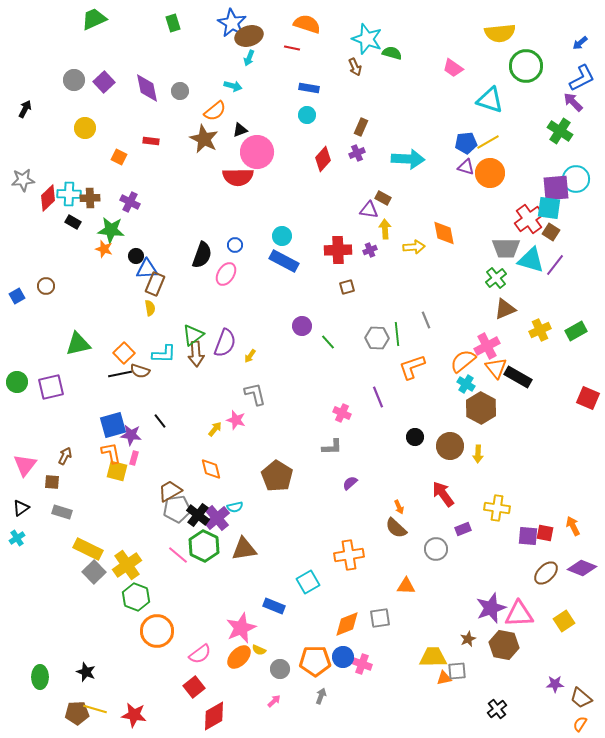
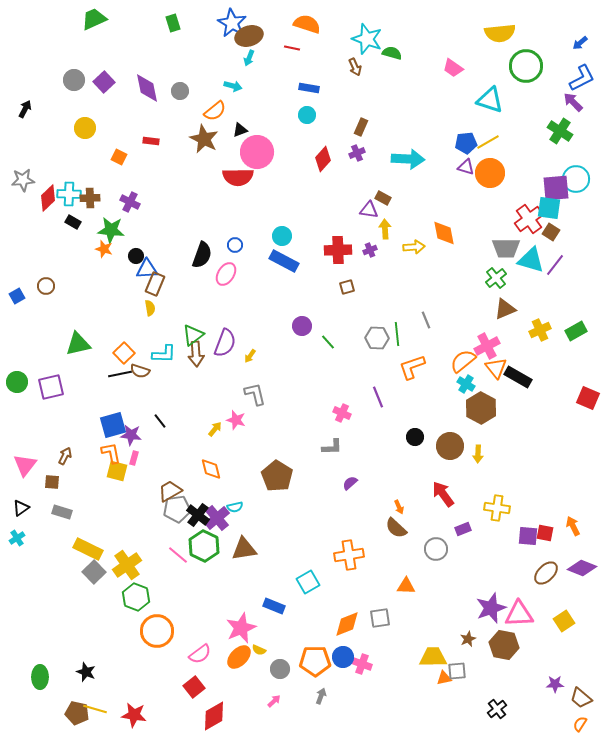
brown pentagon at (77, 713): rotated 15 degrees clockwise
